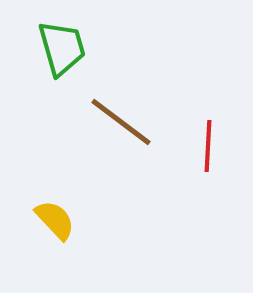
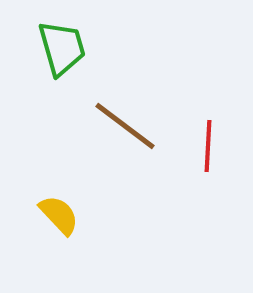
brown line: moved 4 px right, 4 px down
yellow semicircle: moved 4 px right, 5 px up
